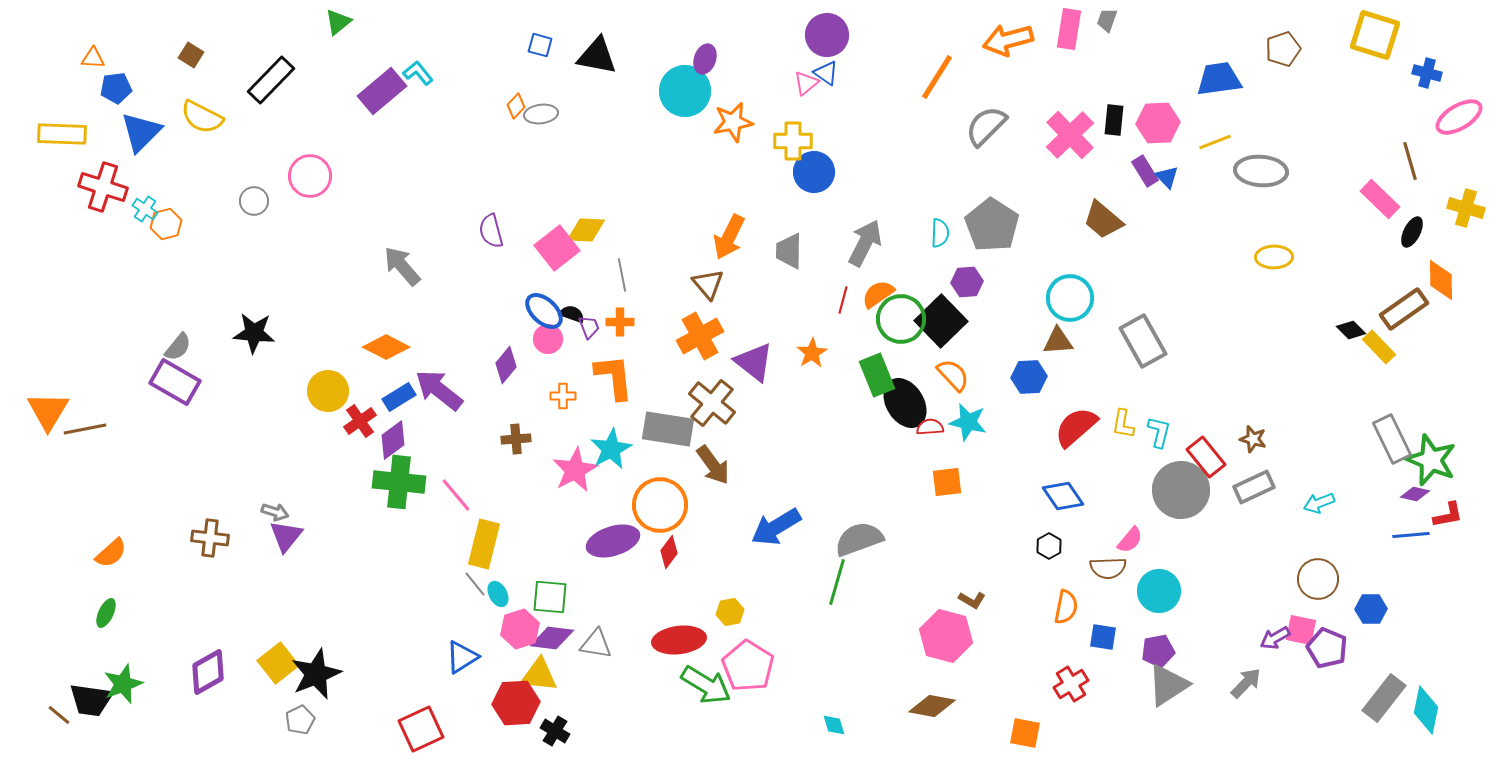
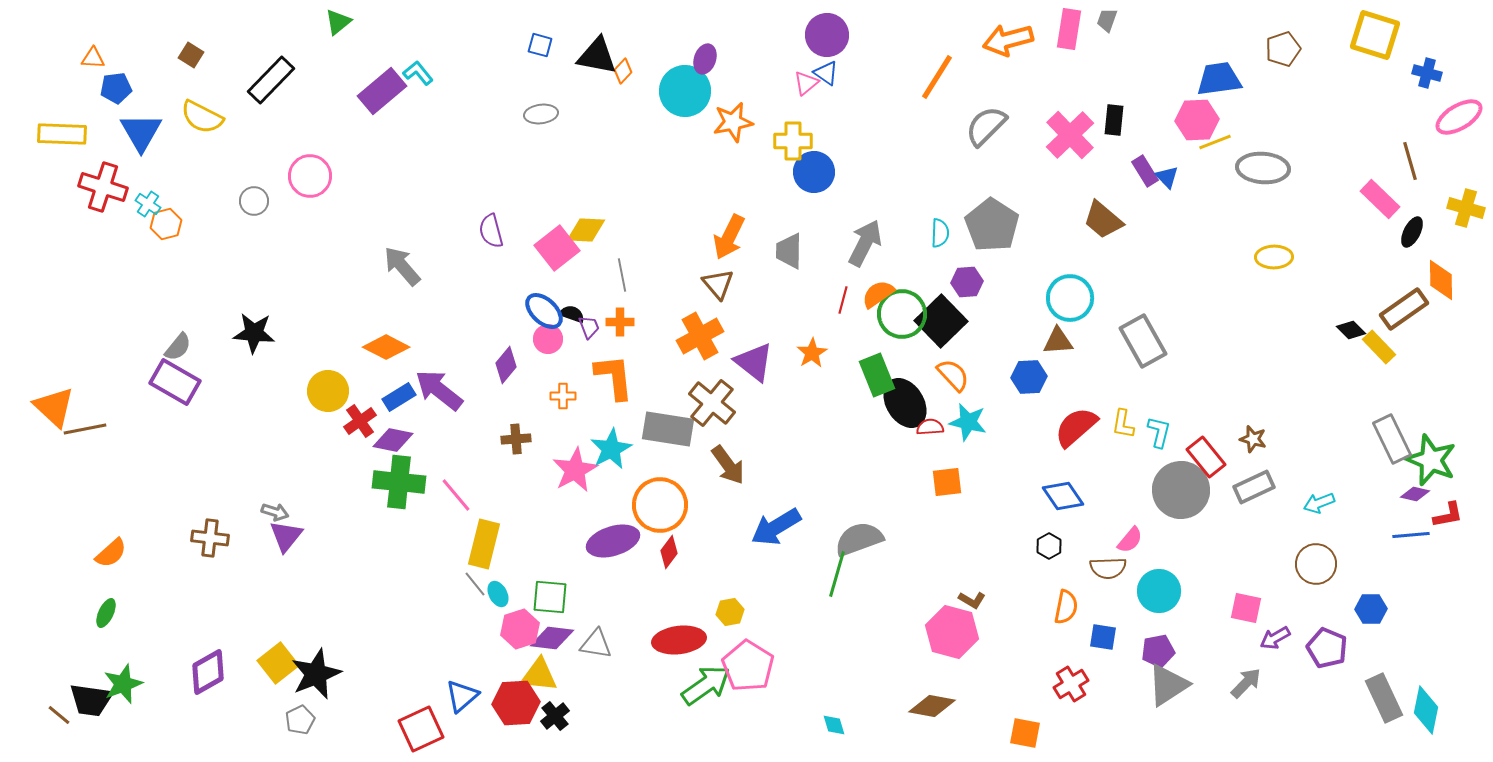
orange diamond at (516, 106): moved 107 px right, 35 px up
pink hexagon at (1158, 123): moved 39 px right, 3 px up
blue triangle at (141, 132): rotated 15 degrees counterclockwise
gray ellipse at (1261, 171): moved 2 px right, 3 px up
cyan cross at (145, 209): moved 3 px right, 5 px up
brown triangle at (708, 284): moved 10 px right
green circle at (901, 319): moved 1 px right, 5 px up
orange triangle at (48, 411): moved 6 px right, 4 px up; rotated 18 degrees counterclockwise
purple diamond at (393, 440): rotated 48 degrees clockwise
brown arrow at (713, 465): moved 15 px right
brown circle at (1318, 579): moved 2 px left, 15 px up
green line at (837, 582): moved 8 px up
pink square at (1301, 630): moved 55 px left, 22 px up
pink hexagon at (946, 636): moved 6 px right, 4 px up
blue triangle at (462, 657): moved 39 px down; rotated 9 degrees counterclockwise
green arrow at (706, 685): rotated 66 degrees counterclockwise
gray rectangle at (1384, 698): rotated 63 degrees counterclockwise
black cross at (555, 731): moved 15 px up; rotated 20 degrees clockwise
